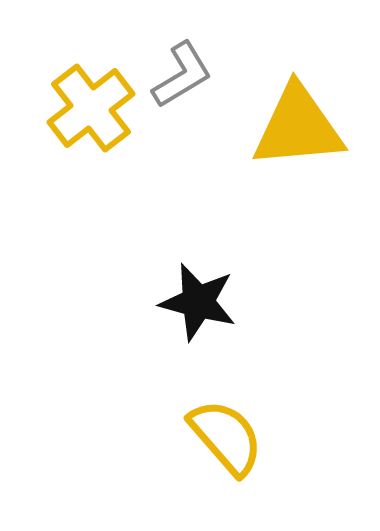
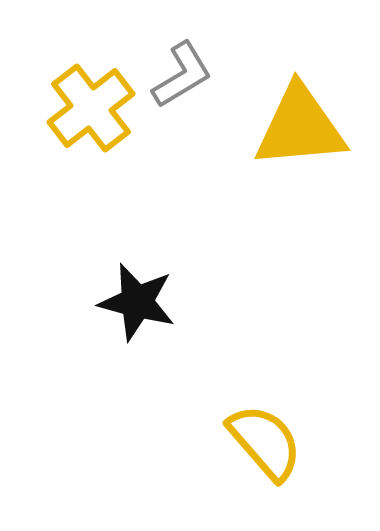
yellow triangle: moved 2 px right
black star: moved 61 px left
yellow semicircle: moved 39 px right, 5 px down
